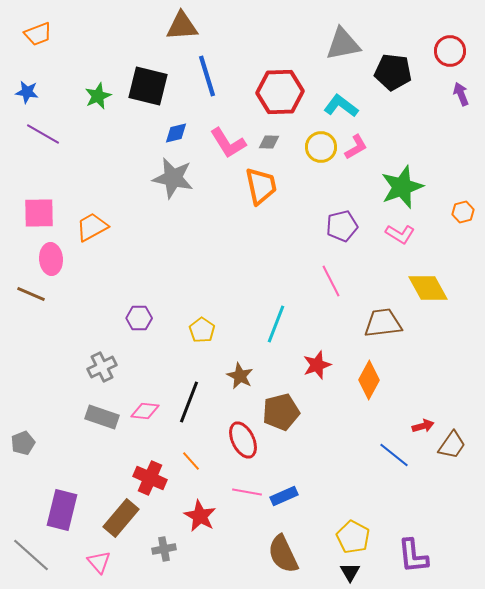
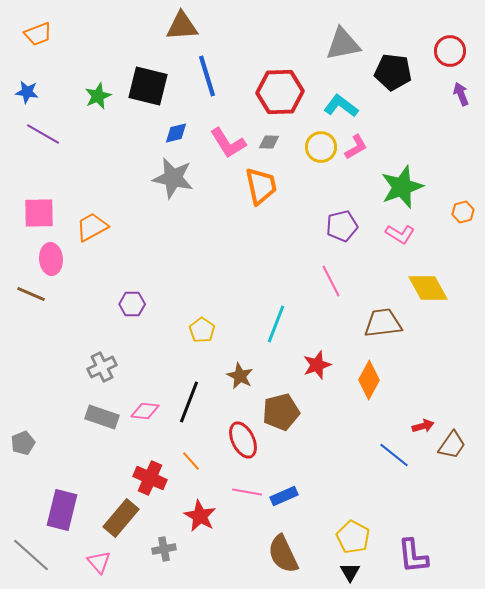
purple hexagon at (139, 318): moved 7 px left, 14 px up
